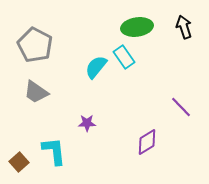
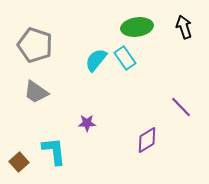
gray pentagon: rotated 8 degrees counterclockwise
cyan rectangle: moved 1 px right, 1 px down
cyan semicircle: moved 7 px up
purple diamond: moved 2 px up
